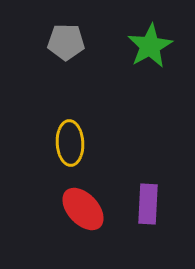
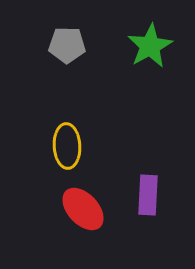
gray pentagon: moved 1 px right, 3 px down
yellow ellipse: moved 3 px left, 3 px down
purple rectangle: moved 9 px up
